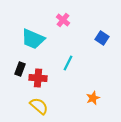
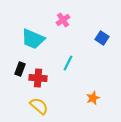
pink cross: rotated 16 degrees clockwise
